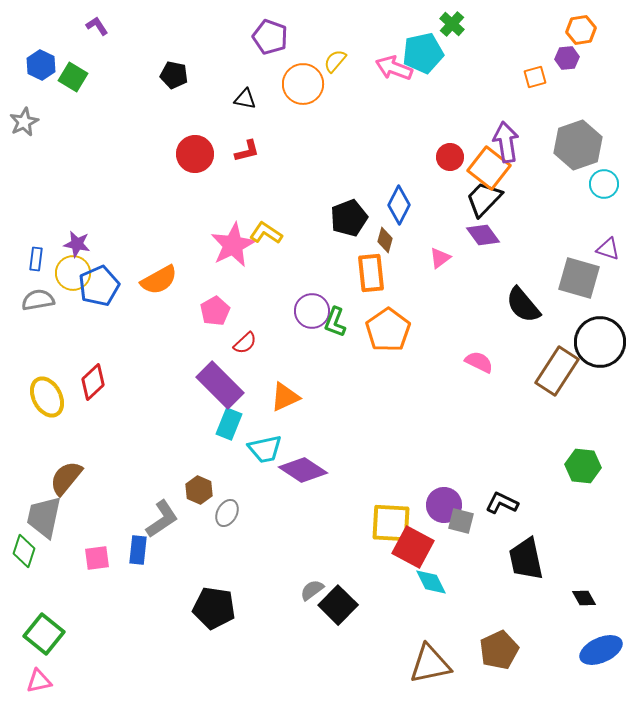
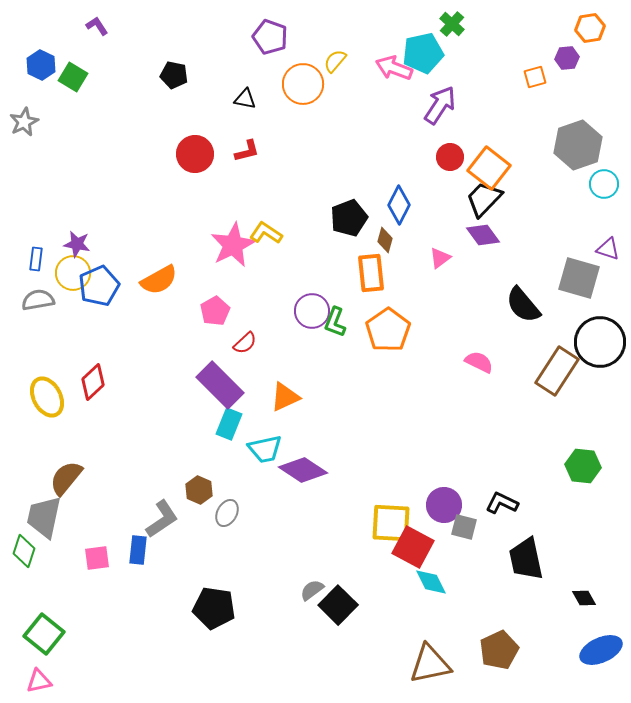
orange hexagon at (581, 30): moved 9 px right, 2 px up
purple arrow at (506, 142): moved 66 px left, 37 px up; rotated 42 degrees clockwise
gray square at (461, 521): moved 3 px right, 6 px down
